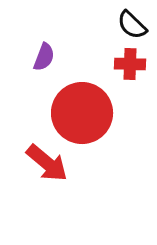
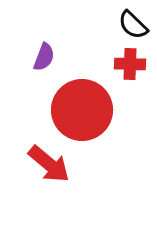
black semicircle: moved 1 px right
red circle: moved 3 px up
red arrow: moved 2 px right, 1 px down
